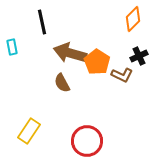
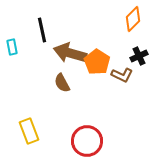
black line: moved 8 px down
yellow rectangle: rotated 55 degrees counterclockwise
